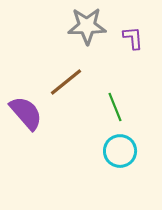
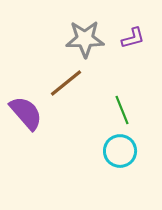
gray star: moved 2 px left, 13 px down
purple L-shape: rotated 80 degrees clockwise
brown line: moved 1 px down
green line: moved 7 px right, 3 px down
